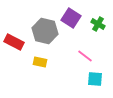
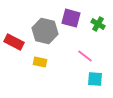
purple square: rotated 18 degrees counterclockwise
